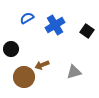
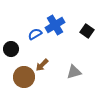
blue semicircle: moved 8 px right, 16 px down
brown arrow: rotated 24 degrees counterclockwise
